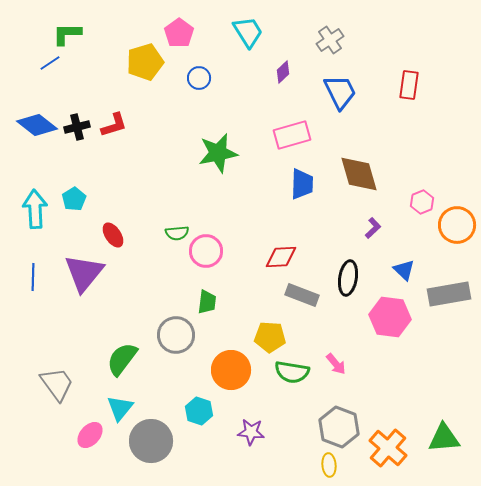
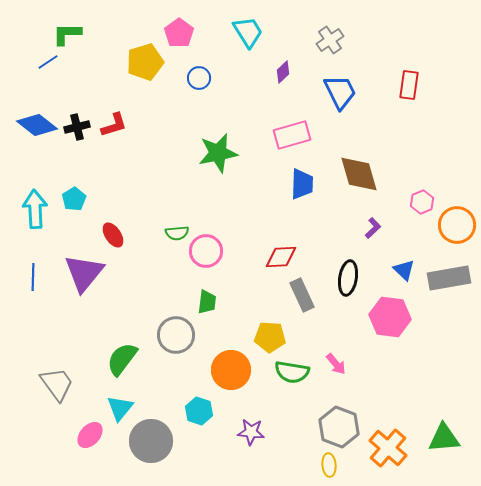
blue line at (50, 63): moved 2 px left, 1 px up
gray rectangle at (449, 294): moved 16 px up
gray rectangle at (302, 295): rotated 44 degrees clockwise
